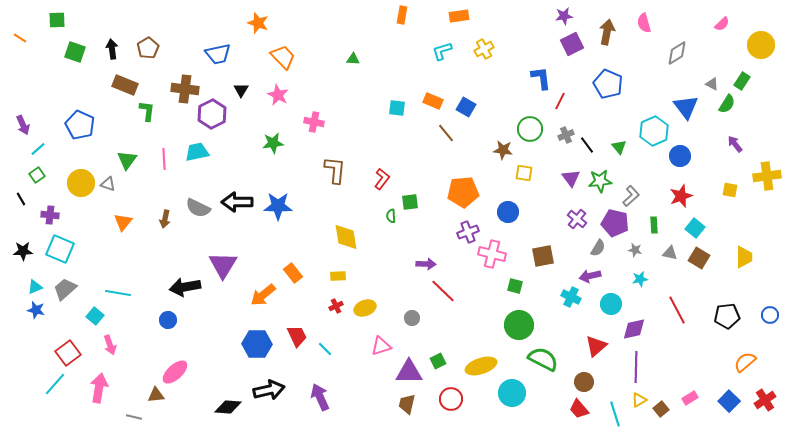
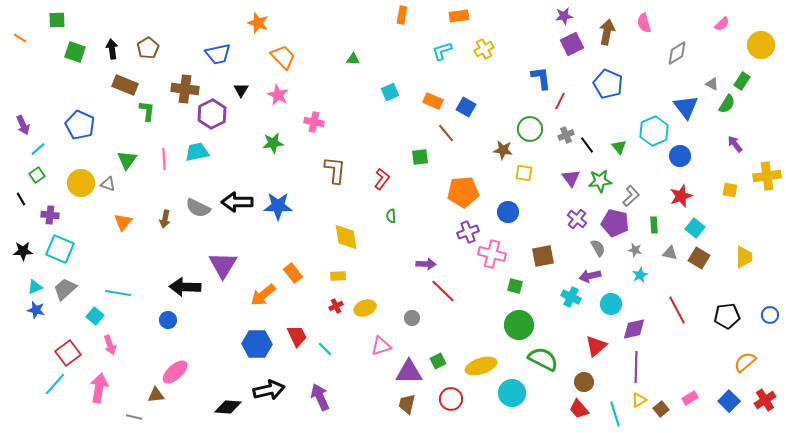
cyan square at (397, 108): moved 7 px left, 16 px up; rotated 30 degrees counterclockwise
green square at (410, 202): moved 10 px right, 45 px up
gray semicircle at (598, 248): rotated 60 degrees counterclockwise
cyan star at (640, 279): moved 4 px up; rotated 14 degrees counterclockwise
black arrow at (185, 287): rotated 12 degrees clockwise
